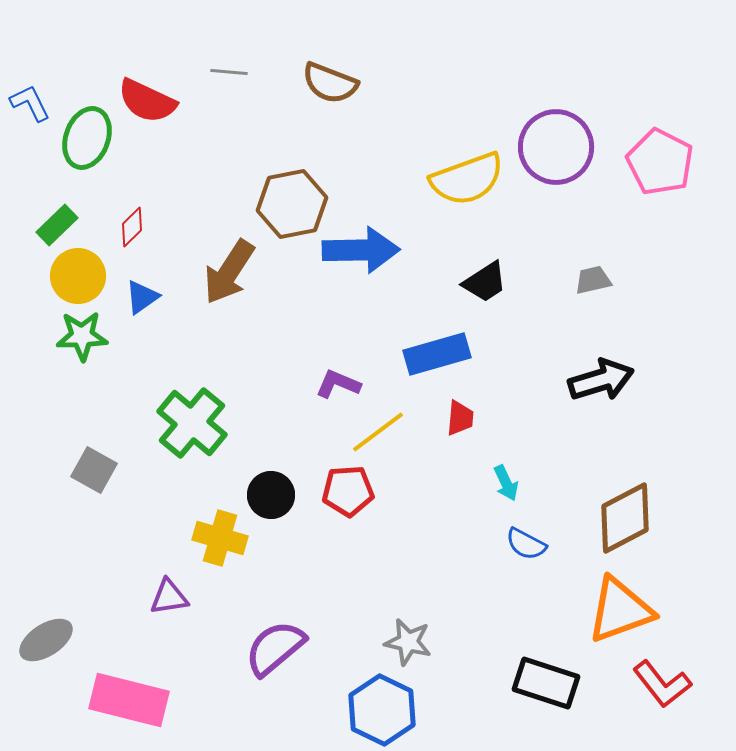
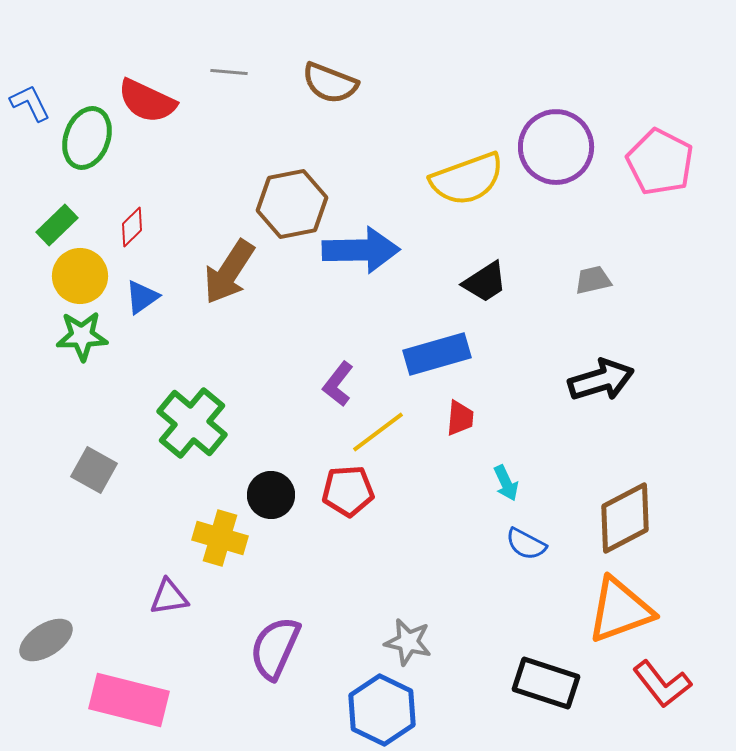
yellow circle: moved 2 px right
purple L-shape: rotated 75 degrees counterclockwise
purple semicircle: rotated 26 degrees counterclockwise
